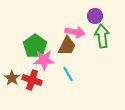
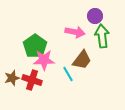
brown trapezoid: moved 15 px right, 14 px down; rotated 10 degrees clockwise
brown star: rotated 21 degrees clockwise
